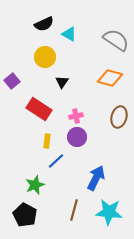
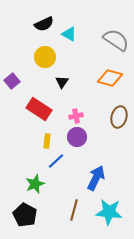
green star: moved 1 px up
